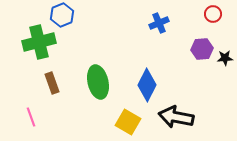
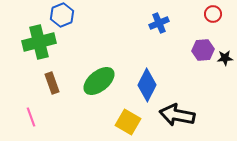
purple hexagon: moved 1 px right, 1 px down
green ellipse: moved 1 px right, 1 px up; rotated 64 degrees clockwise
black arrow: moved 1 px right, 2 px up
